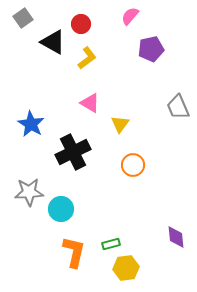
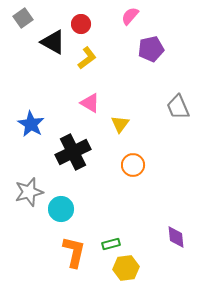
gray star: rotated 12 degrees counterclockwise
